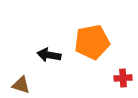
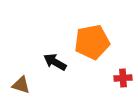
black arrow: moved 6 px right, 7 px down; rotated 20 degrees clockwise
